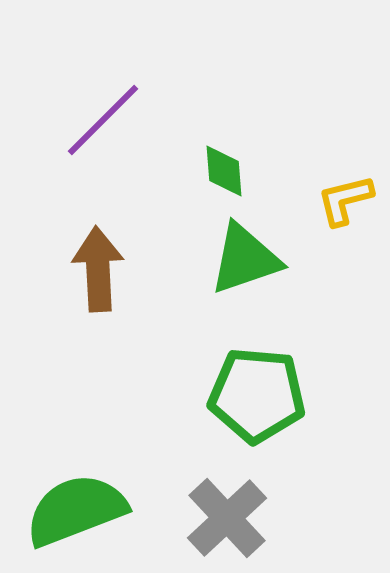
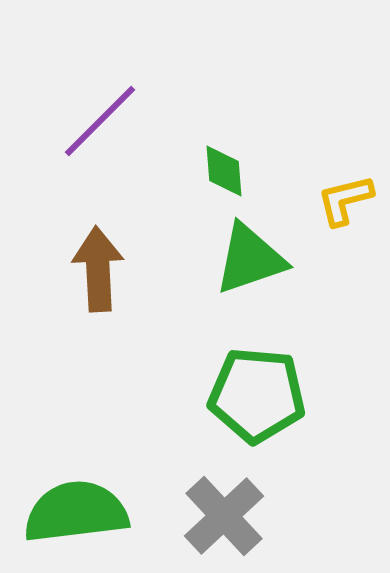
purple line: moved 3 px left, 1 px down
green triangle: moved 5 px right
green semicircle: moved 2 px down; rotated 14 degrees clockwise
gray cross: moved 3 px left, 2 px up
